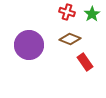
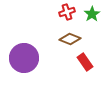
red cross: rotated 35 degrees counterclockwise
purple circle: moved 5 px left, 13 px down
